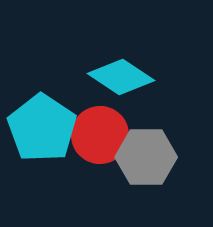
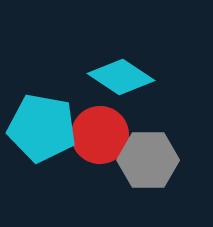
cyan pentagon: rotated 24 degrees counterclockwise
gray hexagon: moved 2 px right, 3 px down
